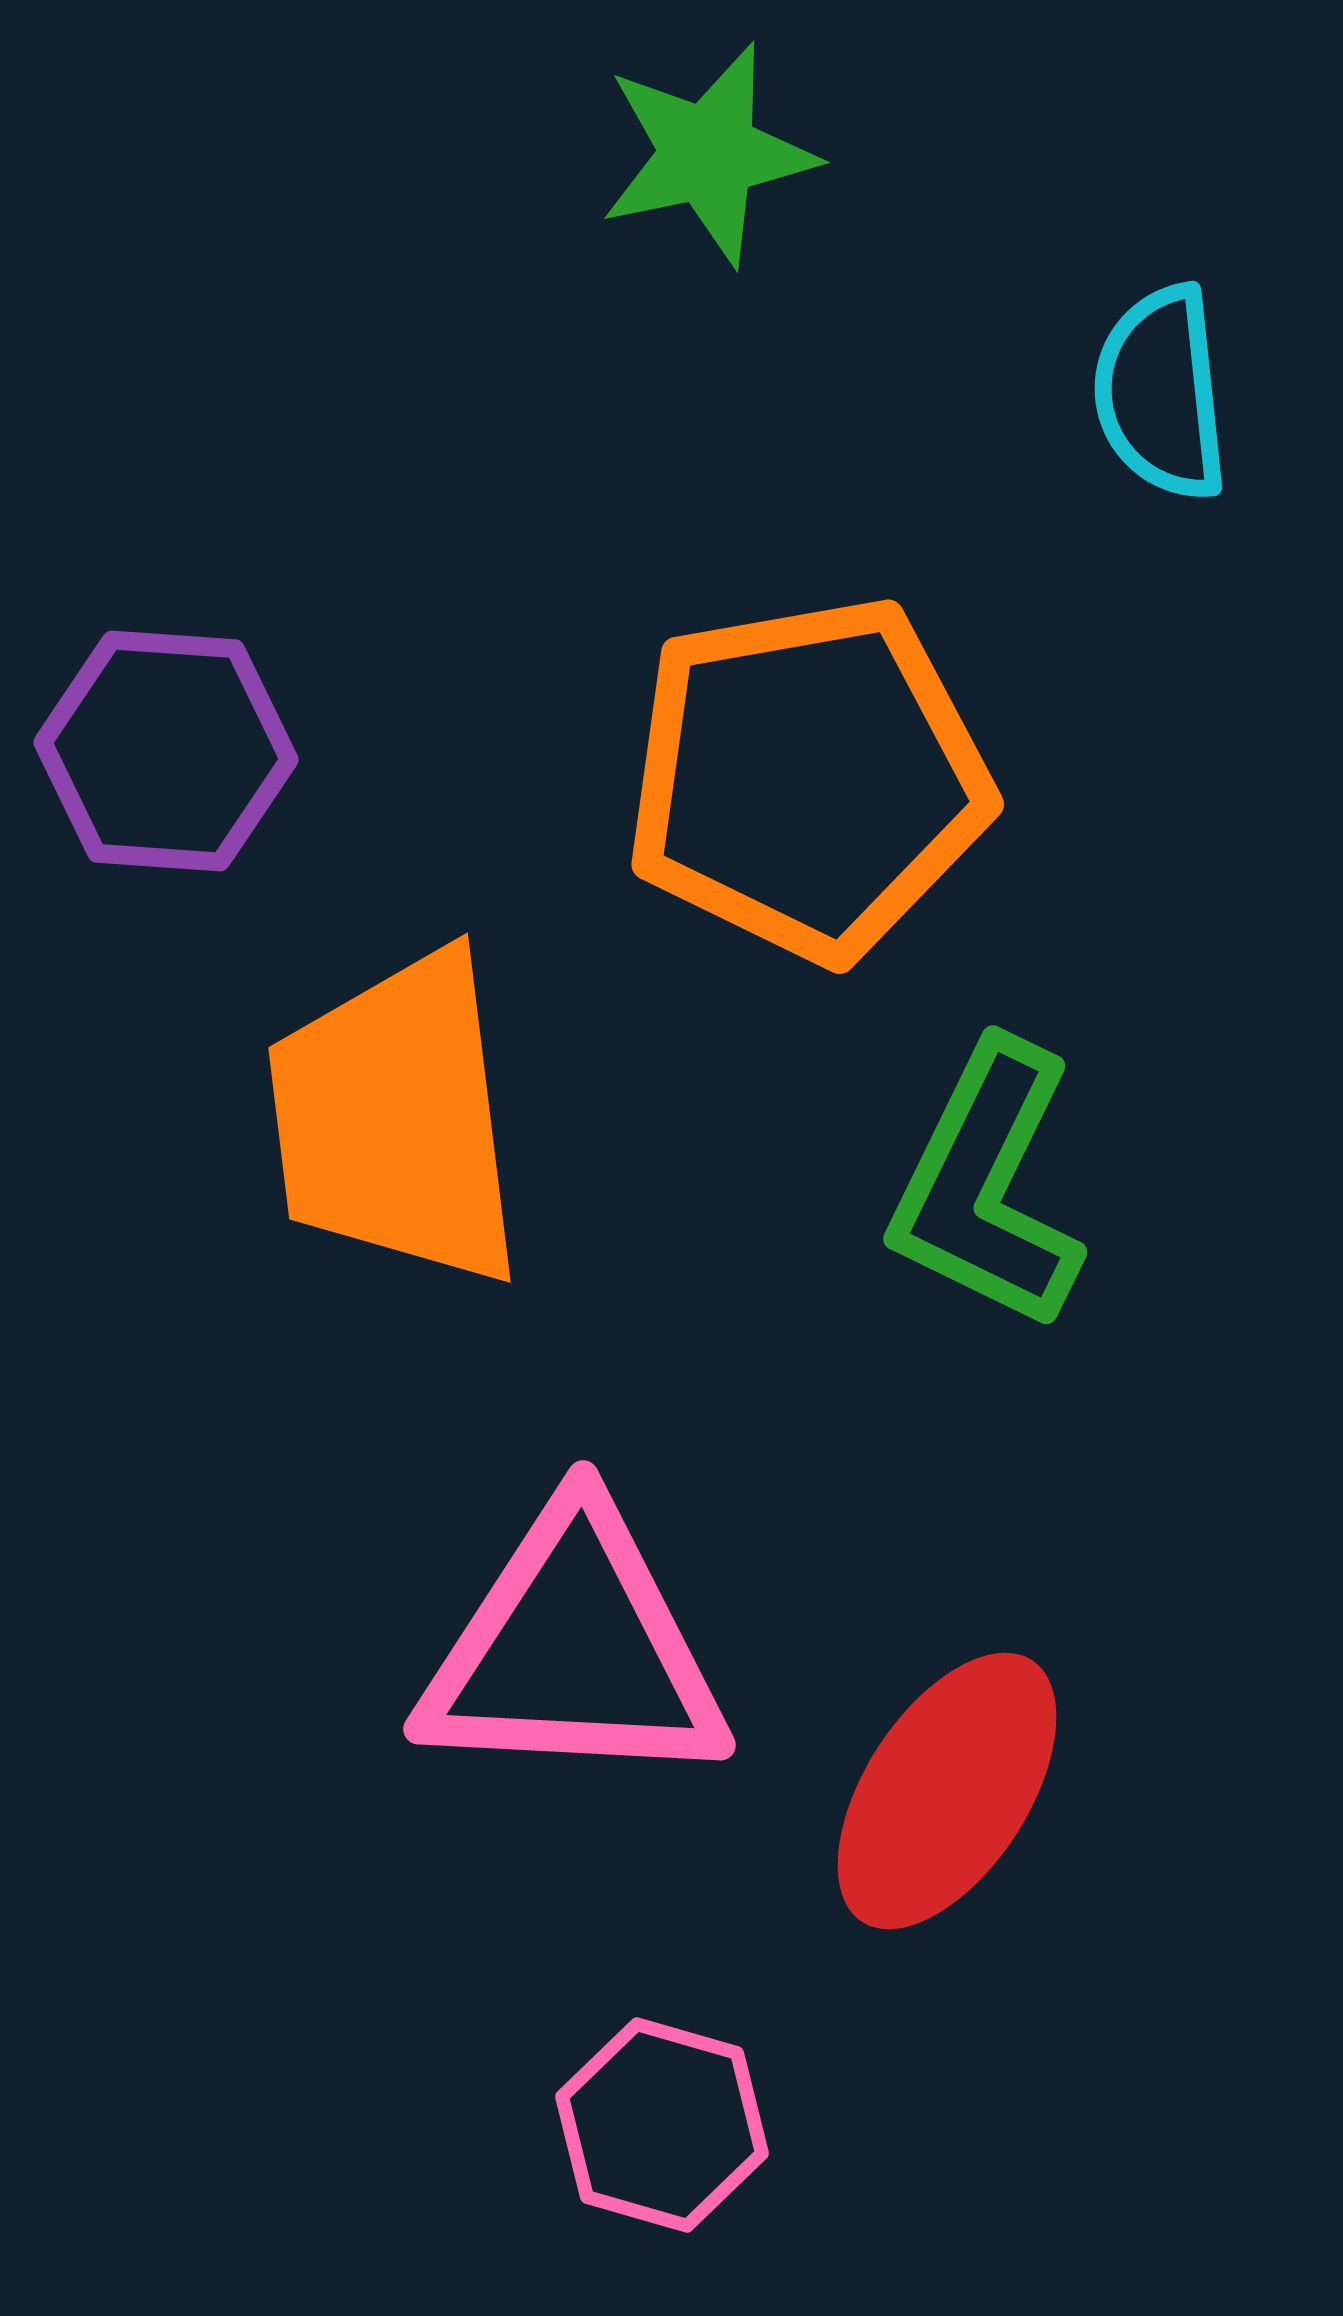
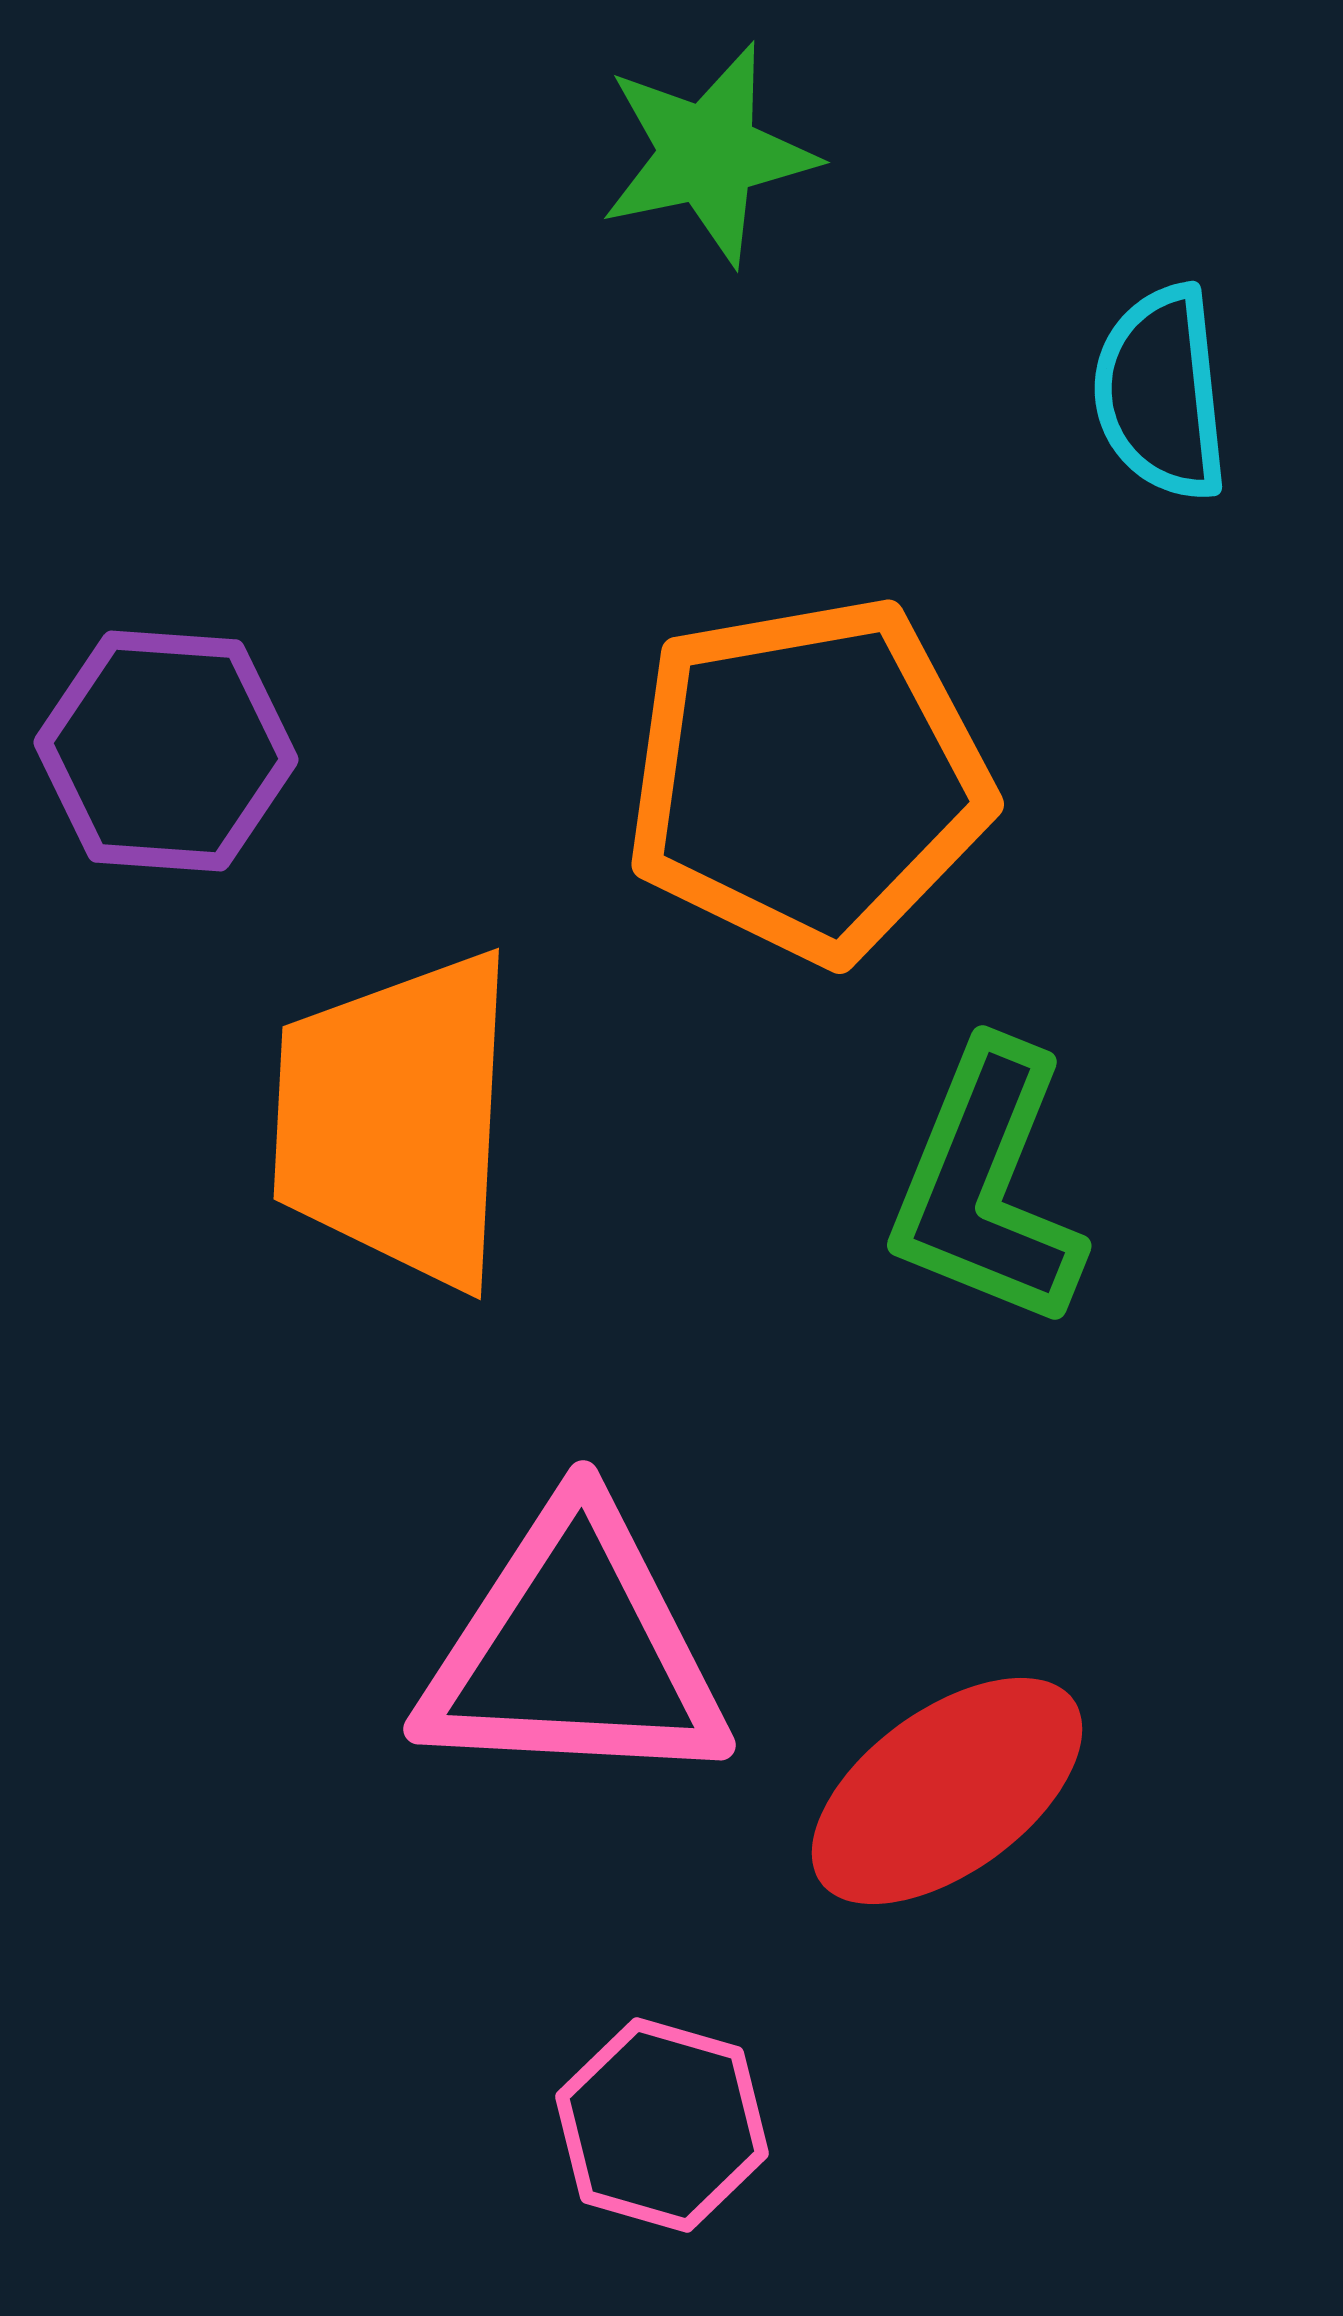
orange trapezoid: rotated 10 degrees clockwise
green L-shape: rotated 4 degrees counterclockwise
red ellipse: rotated 21 degrees clockwise
